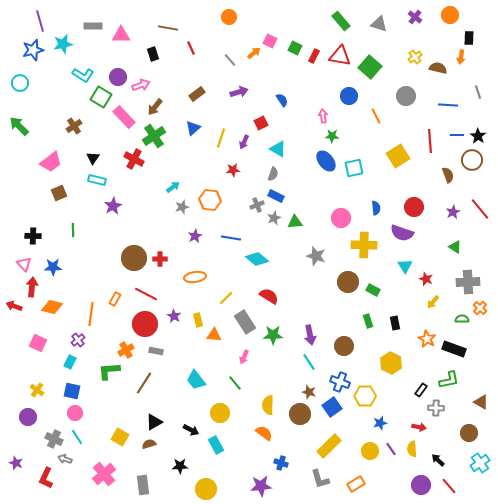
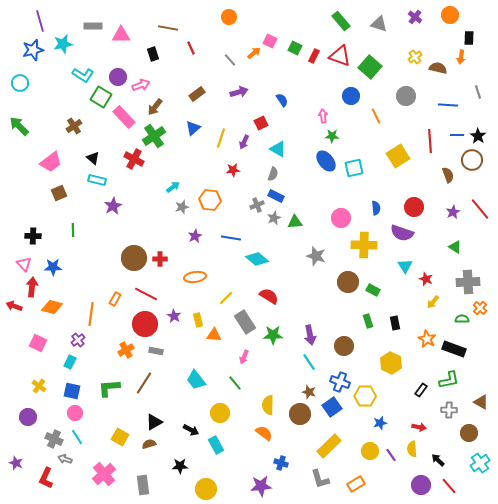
red triangle at (340, 56): rotated 10 degrees clockwise
blue circle at (349, 96): moved 2 px right
black triangle at (93, 158): rotated 24 degrees counterclockwise
green L-shape at (109, 371): moved 17 px down
yellow cross at (37, 390): moved 2 px right, 4 px up
gray cross at (436, 408): moved 13 px right, 2 px down
purple line at (391, 449): moved 6 px down
